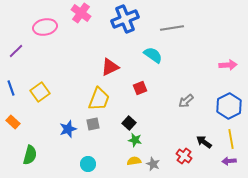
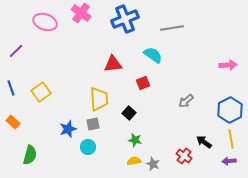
pink ellipse: moved 5 px up; rotated 30 degrees clockwise
red triangle: moved 3 px right, 3 px up; rotated 18 degrees clockwise
red square: moved 3 px right, 5 px up
yellow square: moved 1 px right
yellow trapezoid: rotated 25 degrees counterclockwise
blue hexagon: moved 1 px right, 4 px down
black square: moved 10 px up
cyan circle: moved 17 px up
